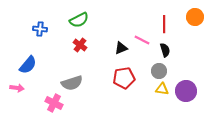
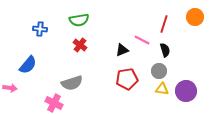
green semicircle: rotated 18 degrees clockwise
red line: rotated 18 degrees clockwise
black triangle: moved 1 px right, 2 px down
red pentagon: moved 3 px right, 1 px down
pink arrow: moved 7 px left
